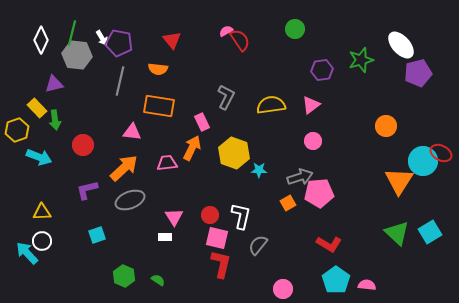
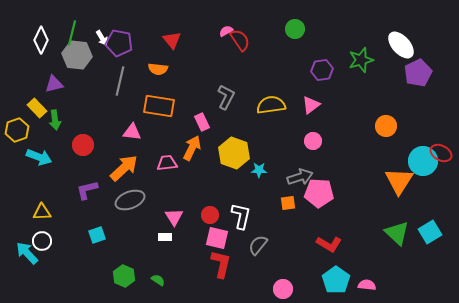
purple pentagon at (418, 73): rotated 12 degrees counterclockwise
pink pentagon at (319, 193): rotated 8 degrees clockwise
orange square at (288, 203): rotated 21 degrees clockwise
